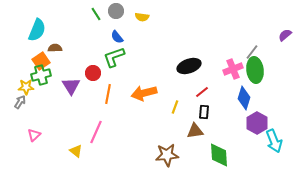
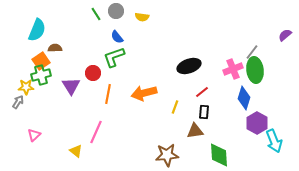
gray arrow: moved 2 px left
